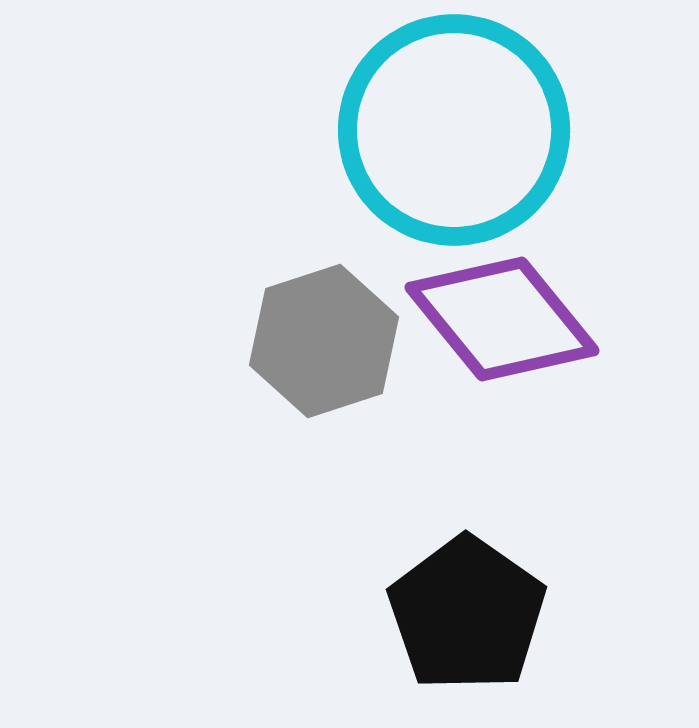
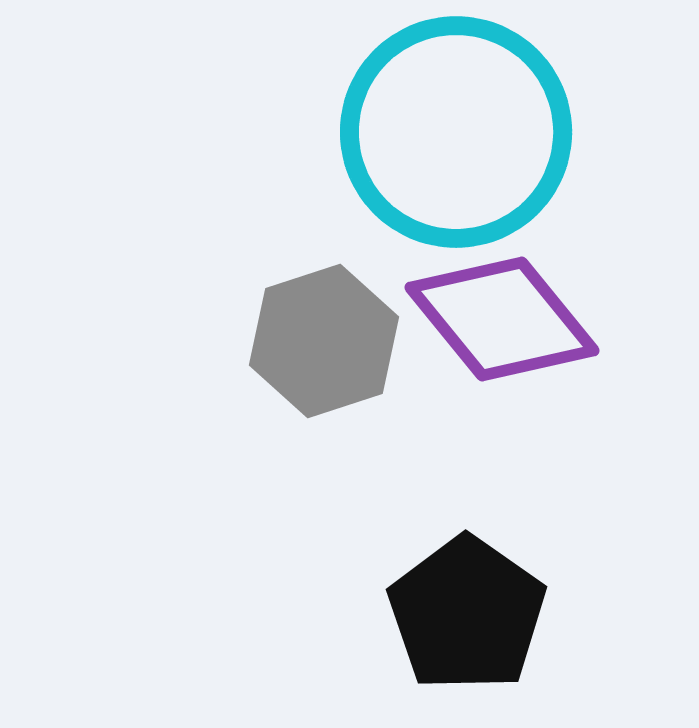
cyan circle: moved 2 px right, 2 px down
